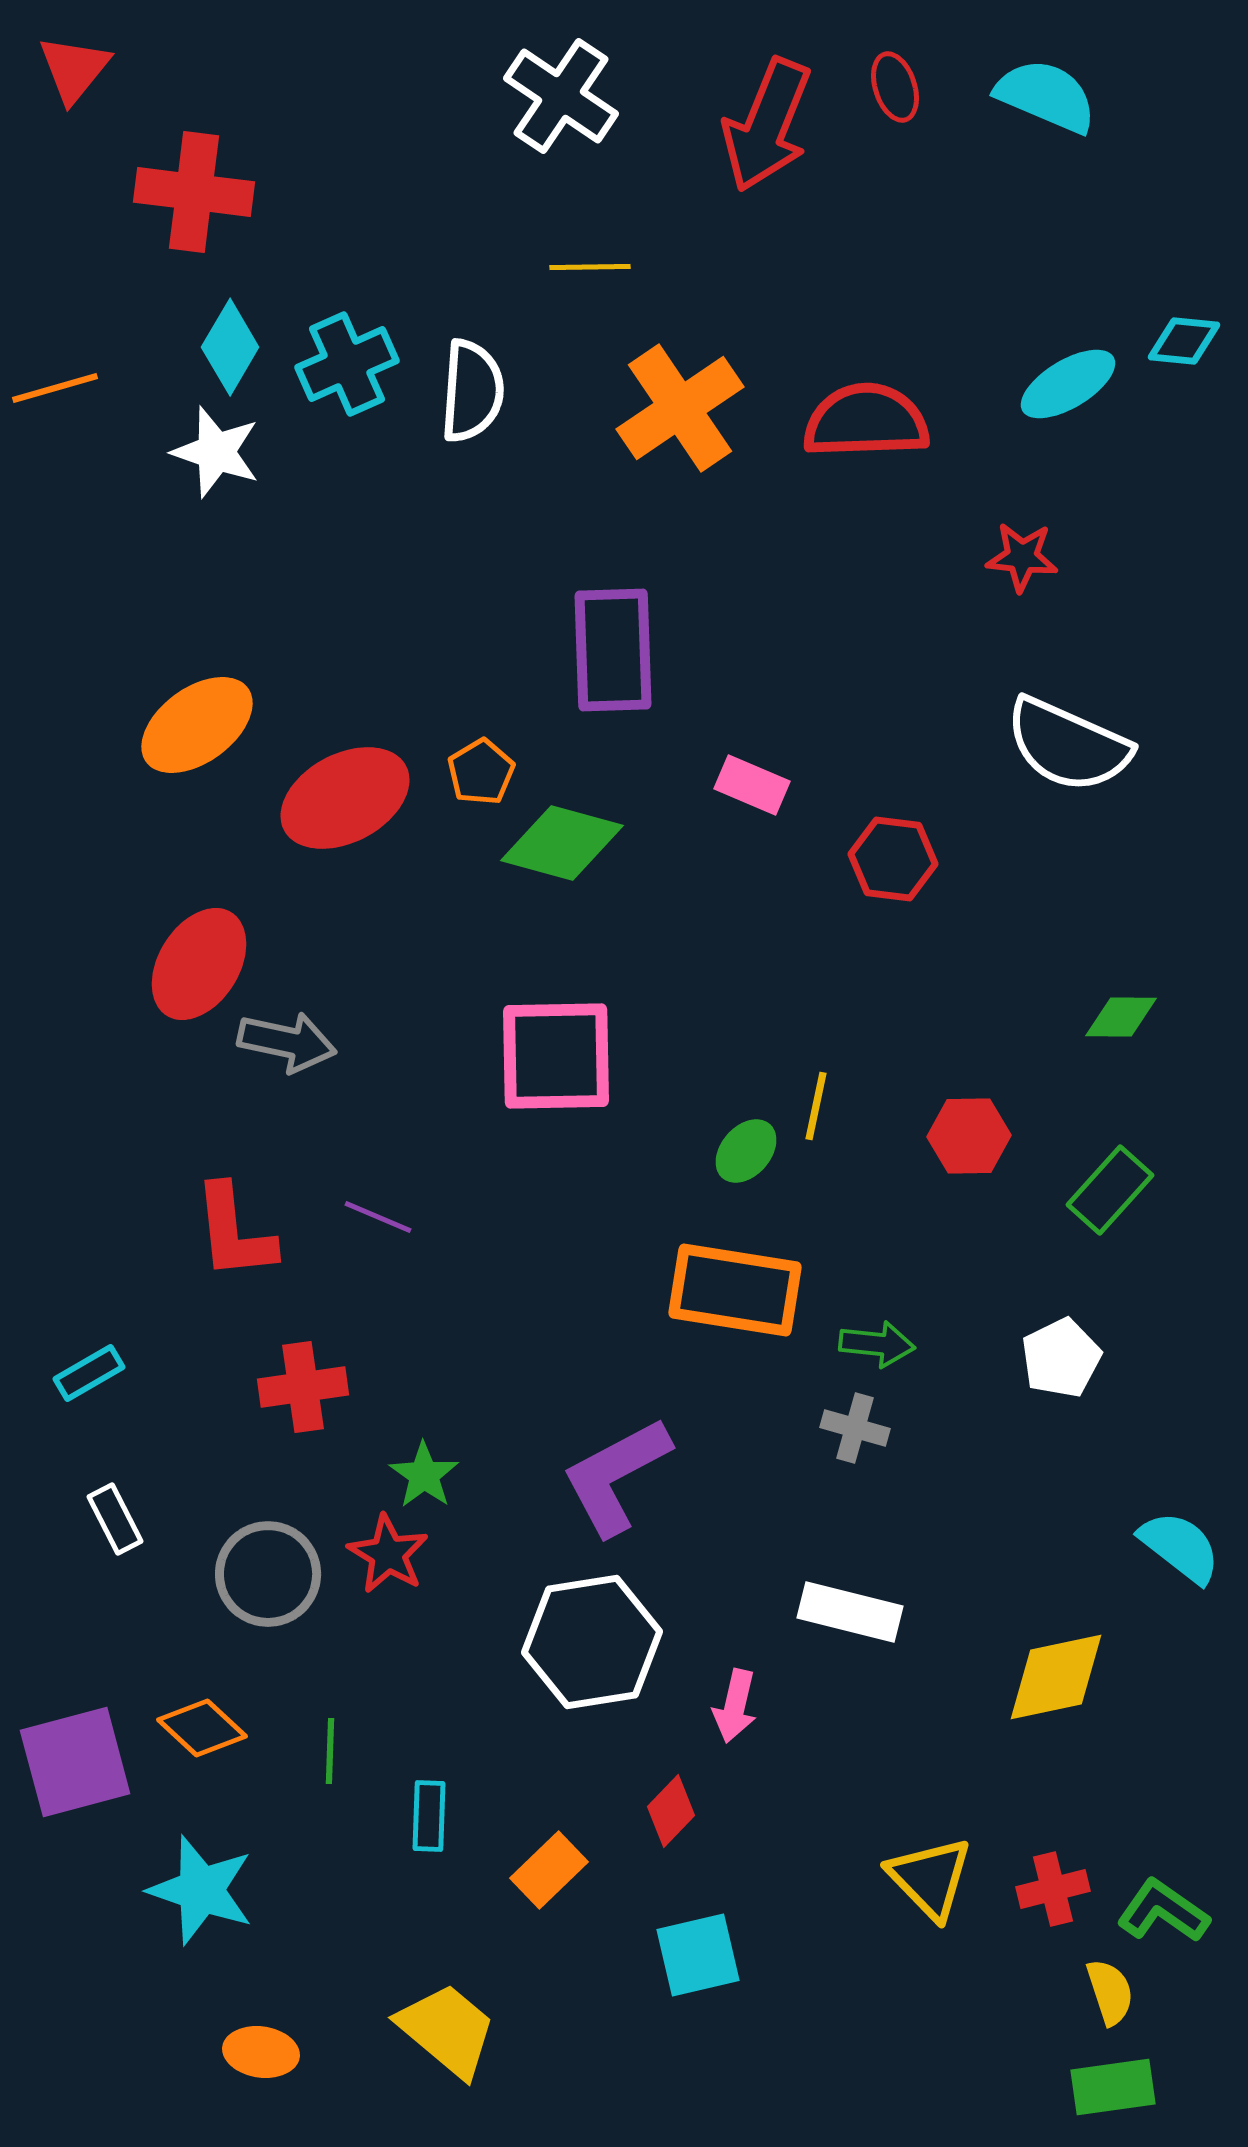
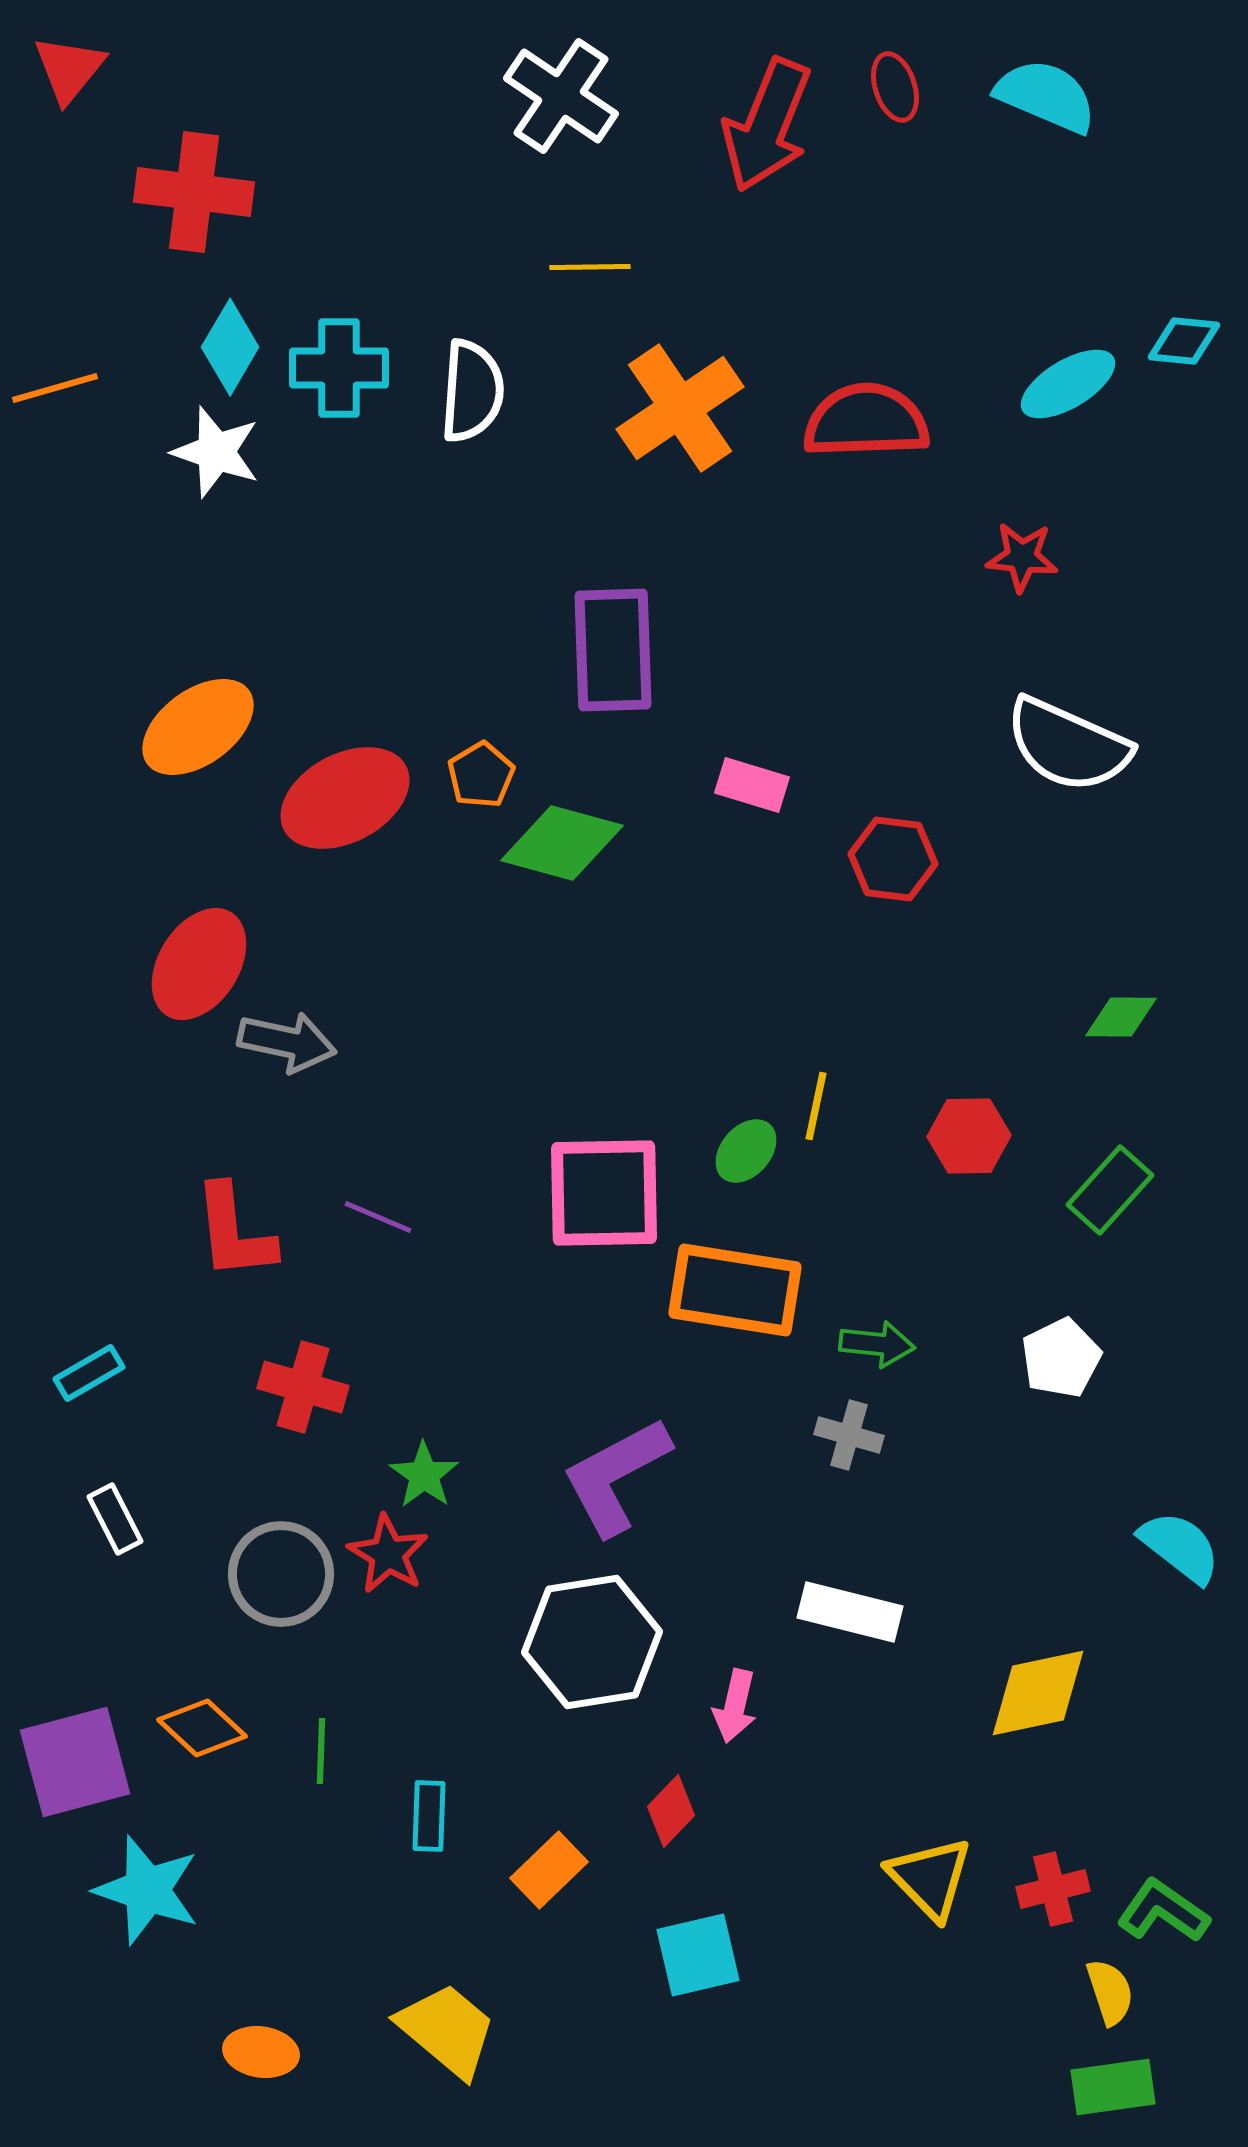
red triangle at (74, 69): moved 5 px left
cyan cross at (347, 364): moved 8 px left, 4 px down; rotated 24 degrees clockwise
orange ellipse at (197, 725): moved 1 px right, 2 px down
orange pentagon at (481, 772): moved 3 px down
pink rectangle at (752, 785): rotated 6 degrees counterclockwise
pink square at (556, 1056): moved 48 px right, 137 px down
red cross at (303, 1387): rotated 24 degrees clockwise
gray cross at (855, 1428): moved 6 px left, 7 px down
gray circle at (268, 1574): moved 13 px right
yellow diamond at (1056, 1677): moved 18 px left, 16 px down
green line at (330, 1751): moved 9 px left
cyan star at (201, 1890): moved 54 px left
